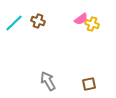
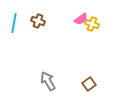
cyan line: rotated 36 degrees counterclockwise
brown square: rotated 24 degrees counterclockwise
